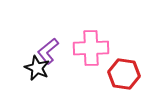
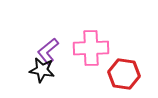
black star: moved 5 px right, 2 px down; rotated 15 degrees counterclockwise
